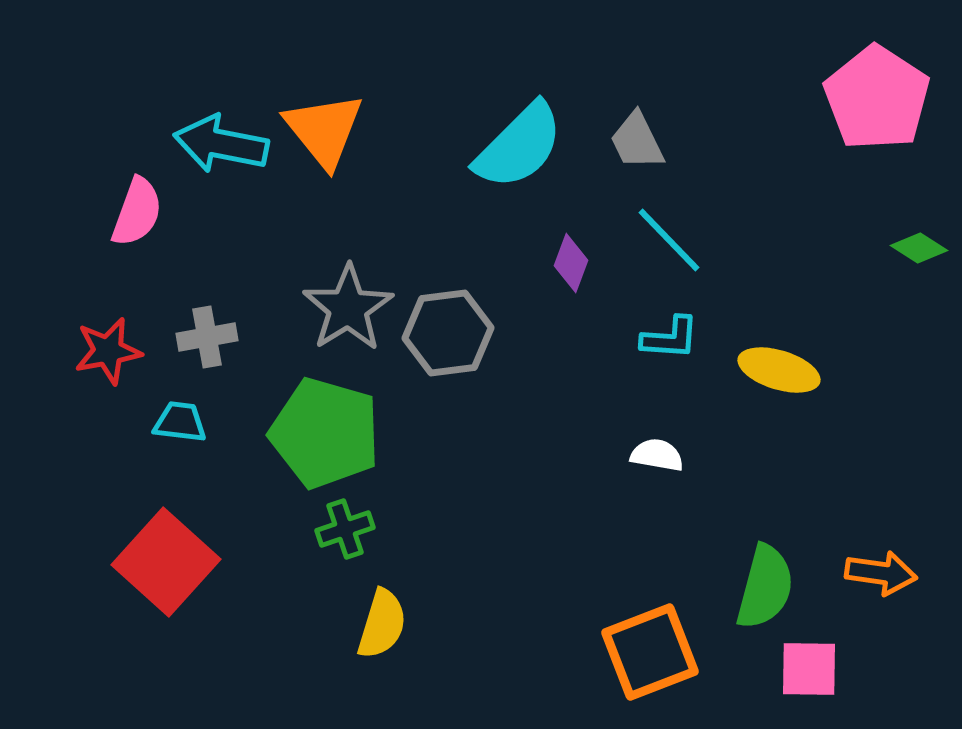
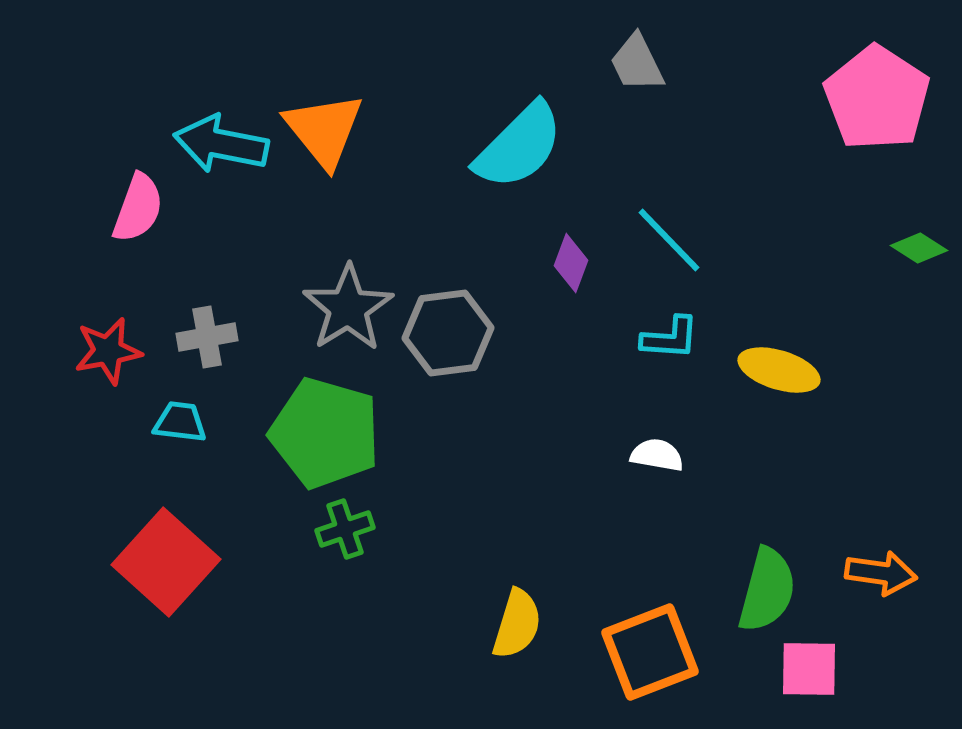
gray trapezoid: moved 78 px up
pink semicircle: moved 1 px right, 4 px up
green semicircle: moved 2 px right, 3 px down
yellow semicircle: moved 135 px right
